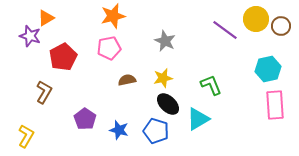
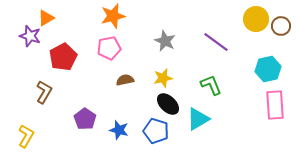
purple line: moved 9 px left, 12 px down
brown semicircle: moved 2 px left
